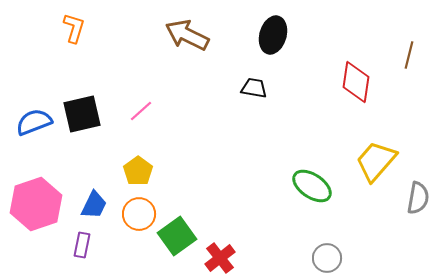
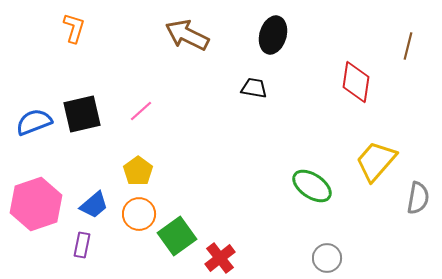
brown line: moved 1 px left, 9 px up
blue trapezoid: rotated 24 degrees clockwise
